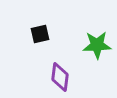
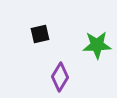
purple diamond: rotated 24 degrees clockwise
